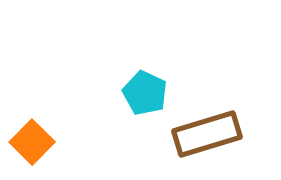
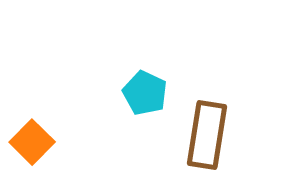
brown rectangle: moved 1 px down; rotated 64 degrees counterclockwise
